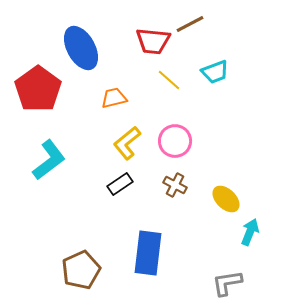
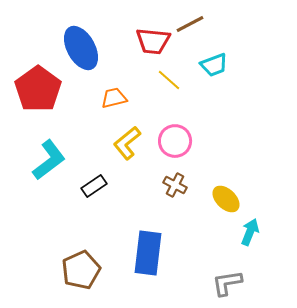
cyan trapezoid: moved 1 px left, 7 px up
black rectangle: moved 26 px left, 2 px down
